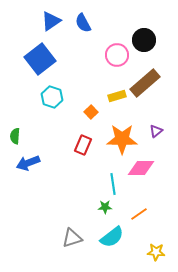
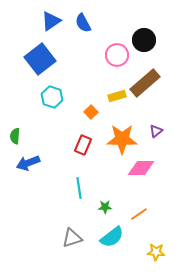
cyan line: moved 34 px left, 4 px down
